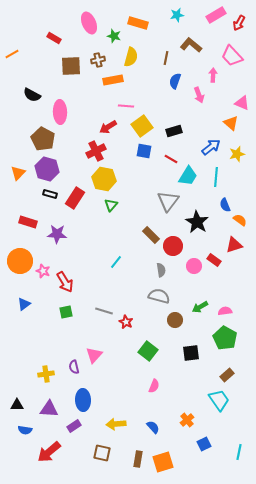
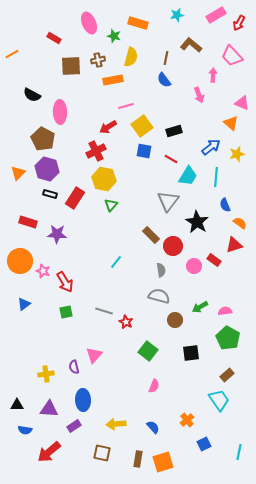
blue semicircle at (175, 81): moved 11 px left, 1 px up; rotated 56 degrees counterclockwise
pink line at (126, 106): rotated 21 degrees counterclockwise
orange semicircle at (240, 220): moved 3 px down
green pentagon at (225, 338): moved 3 px right
